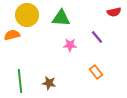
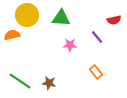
red semicircle: moved 8 px down
green line: rotated 50 degrees counterclockwise
